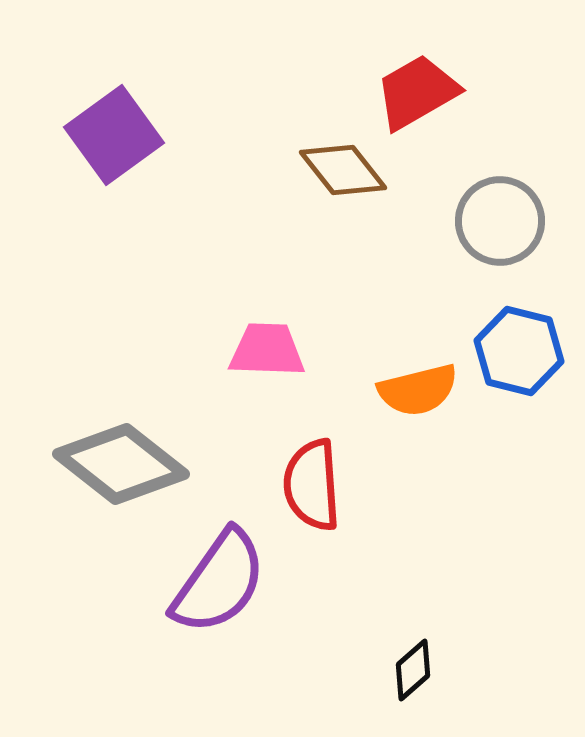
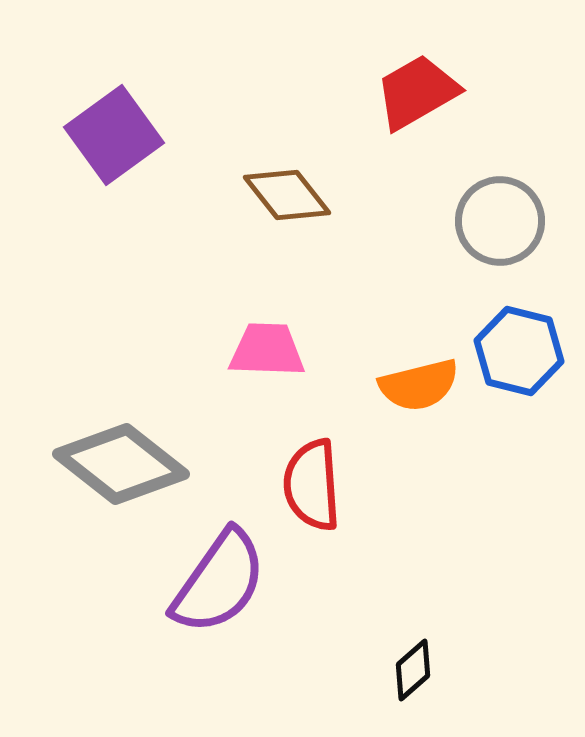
brown diamond: moved 56 px left, 25 px down
orange semicircle: moved 1 px right, 5 px up
